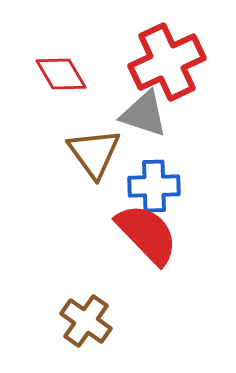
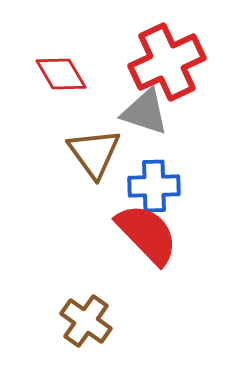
gray triangle: moved 1 px right, 2 px up
